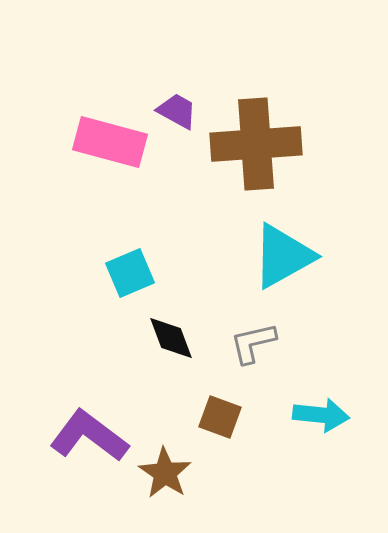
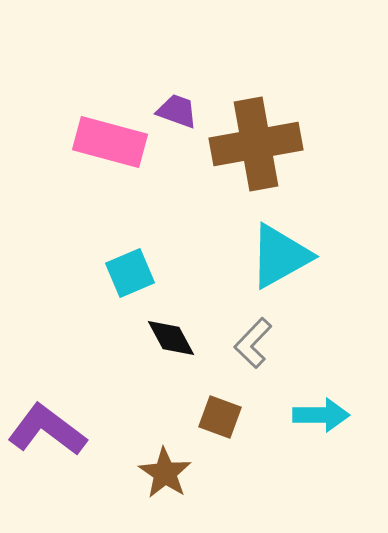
purple trapezoid: rotated 9 degrees counterclockwise
brown cross: rotated 6 degrees counterclockwise
cyan triangle: moved 3 px left
black diamond: rotated 8 degrees counterclockwise
gray L-shape: rotated 33 degrees counterclockwise
cyan arrow: rotated 6 degrees counterclockwise
purple L-shape: moved 42 px left, 6 px up
